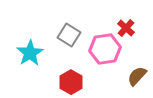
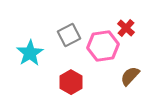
gray square: rotated 30 degrees clockwise
pink hexagon: moved 2 px left, 3 px up
brown semicircle: moved 7 px left
